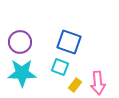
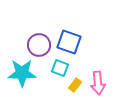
purple circle: moved 19 px right, 3 px down
cyan square: moved 1 px down
